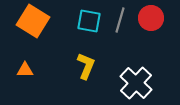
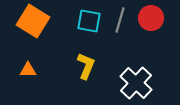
orange triangle: moved 3 px right
